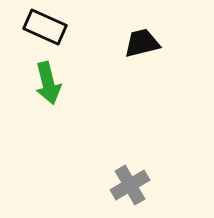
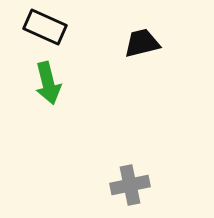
gray cross: rotated 18 degrees clockwise
